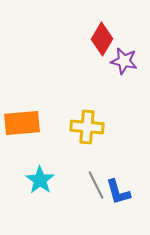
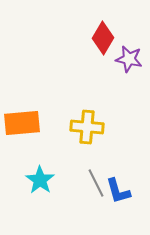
red diamond: moved 1 px right, 1 px up
purple star: moved 5 px right, 2 px up
gray line: moved 2 px up
blue L-shape: moved 1 px up
